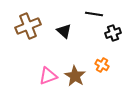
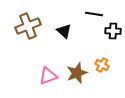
black cross: moved 2 px up; rotated 21 degrees clockwise
brown star: moved 2 px right, 3 px up; rotated 20 degrees clockwise
